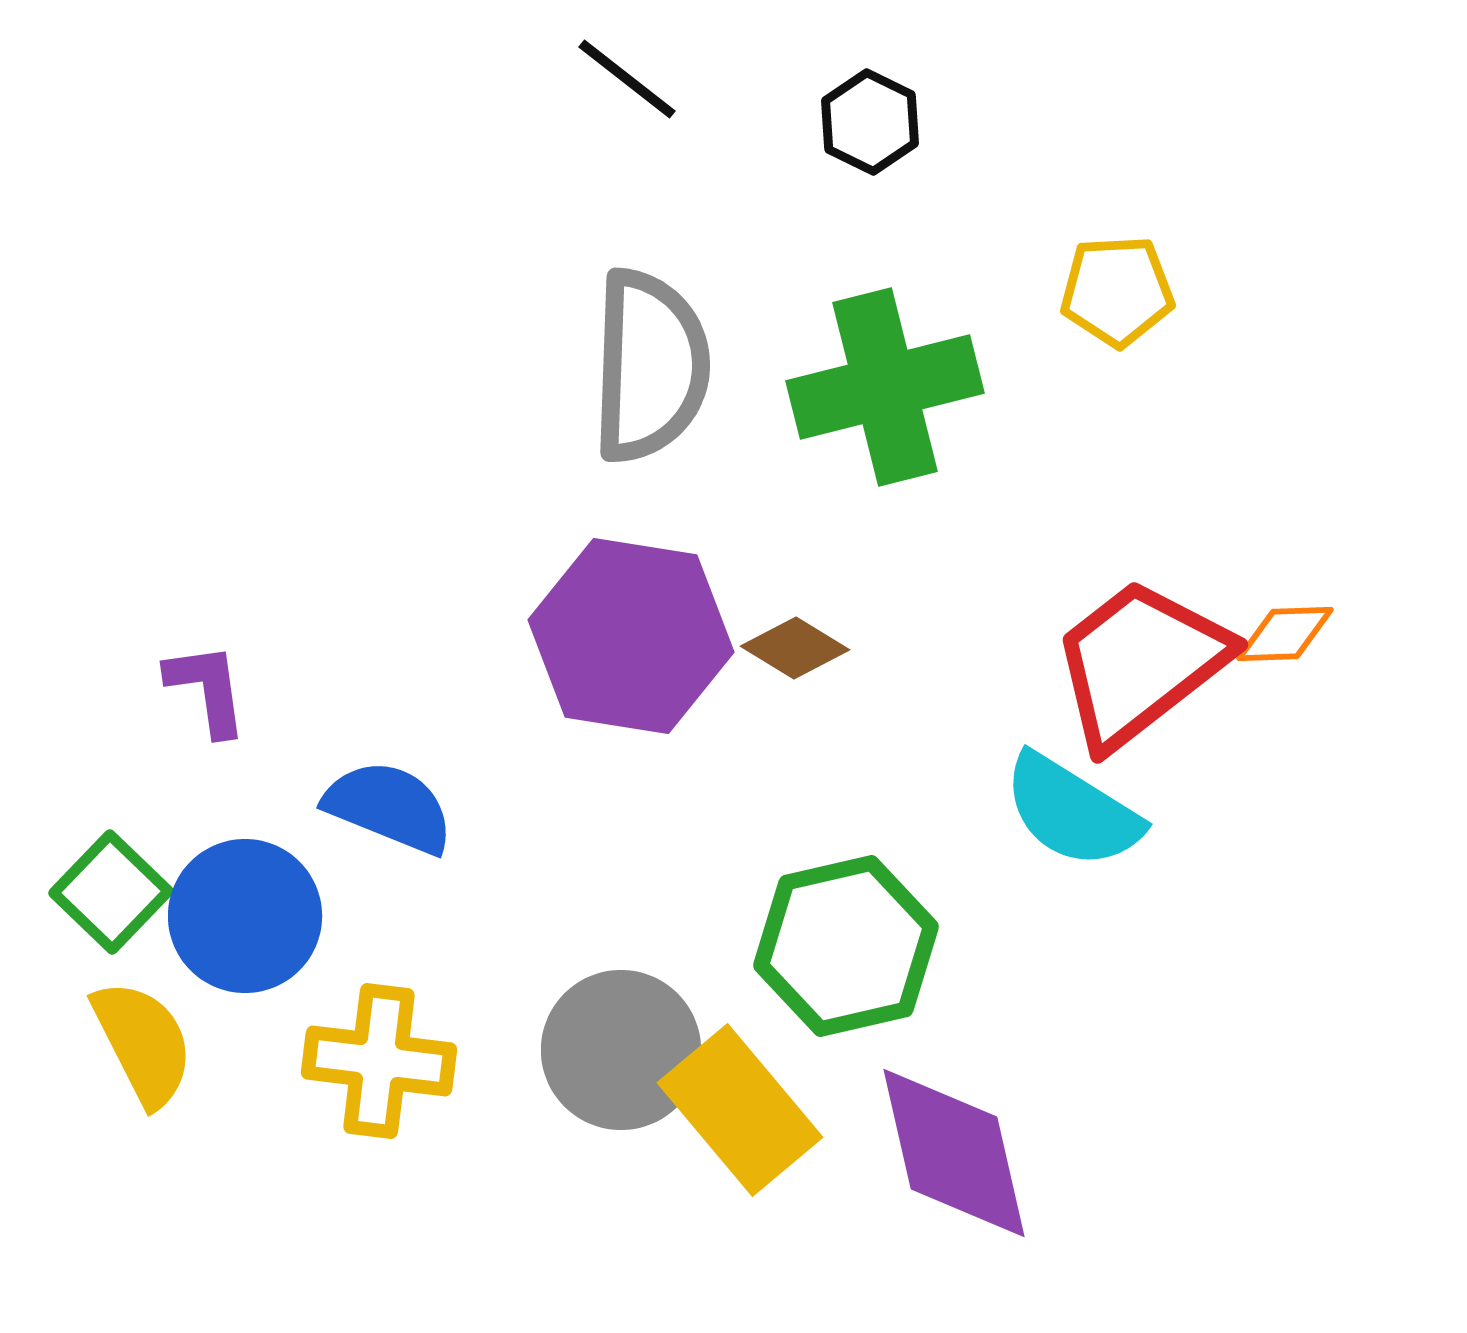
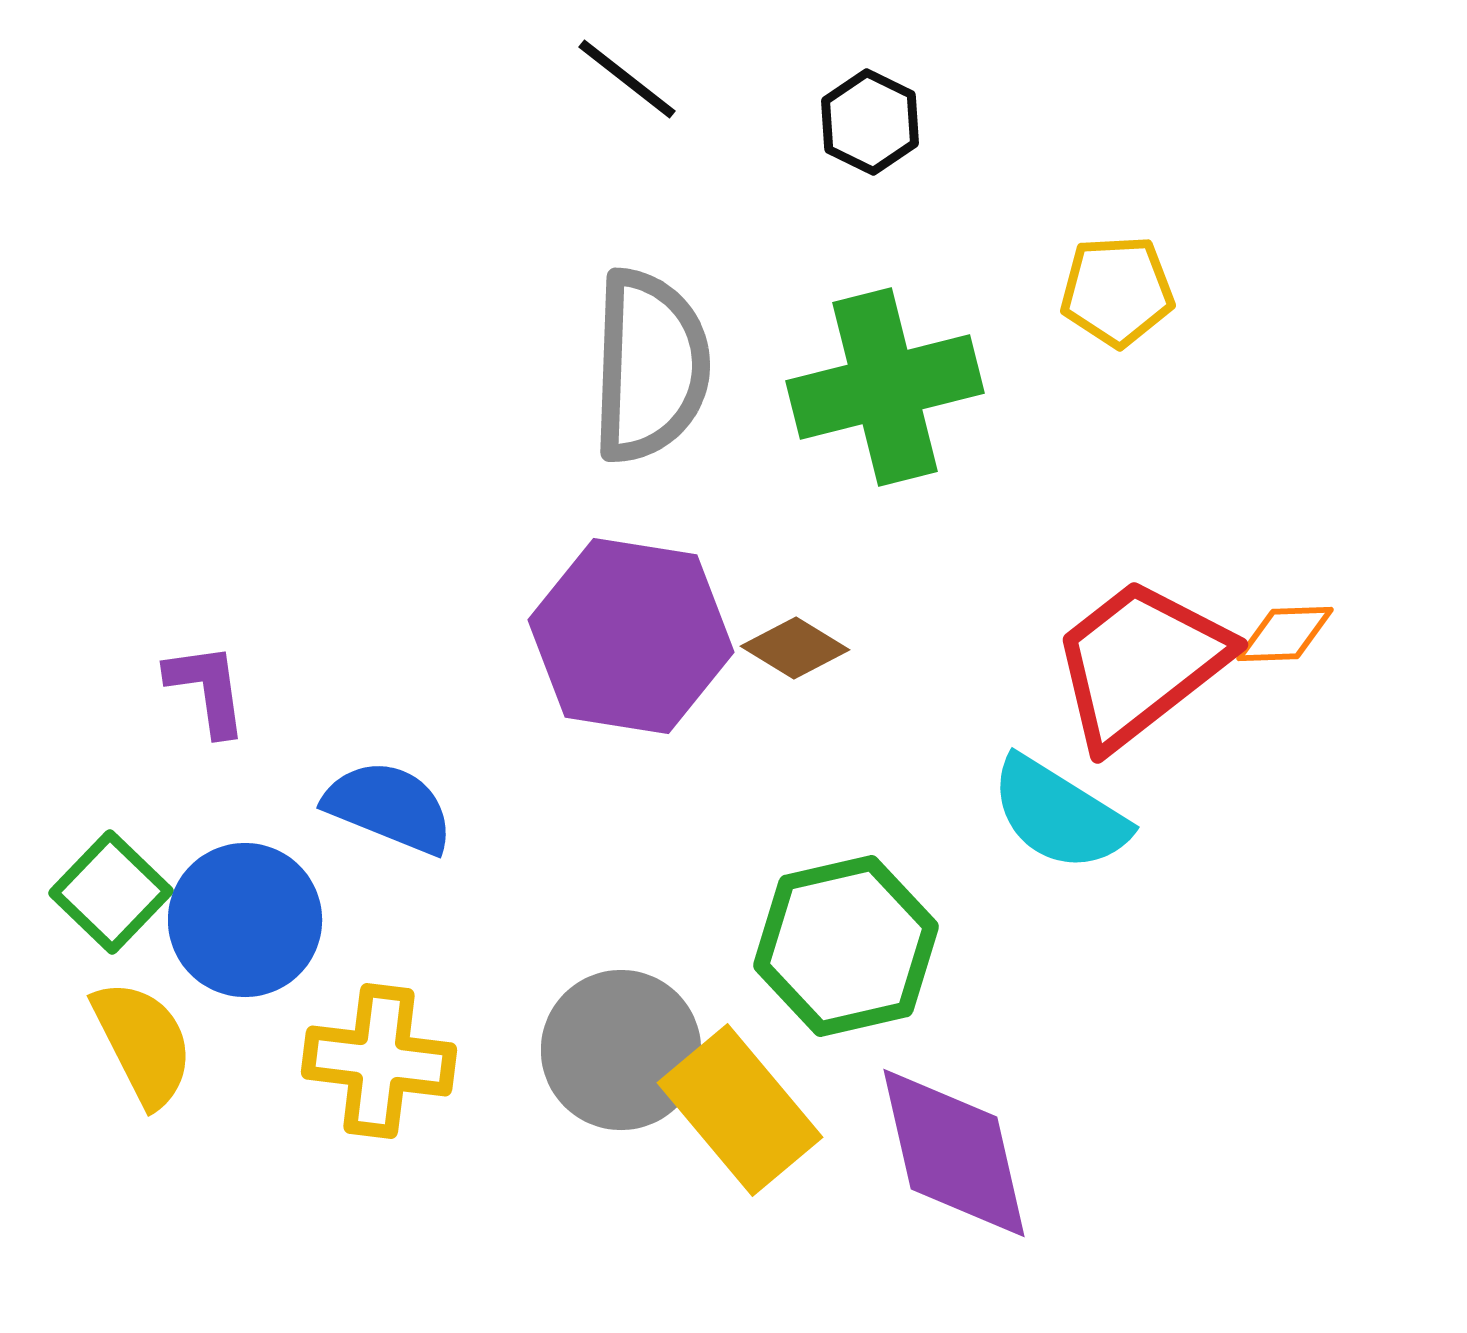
cyan semicircle: moved 13 px left, 3 px down
blue circle: moved 4 px down
